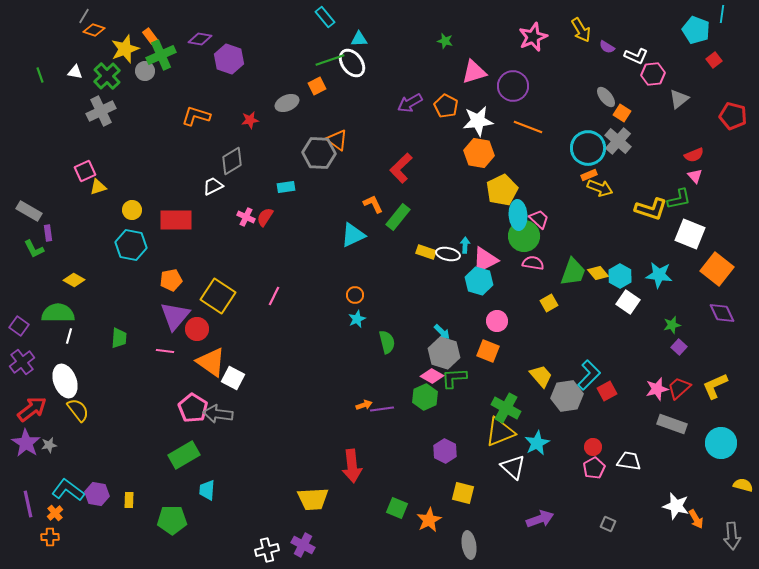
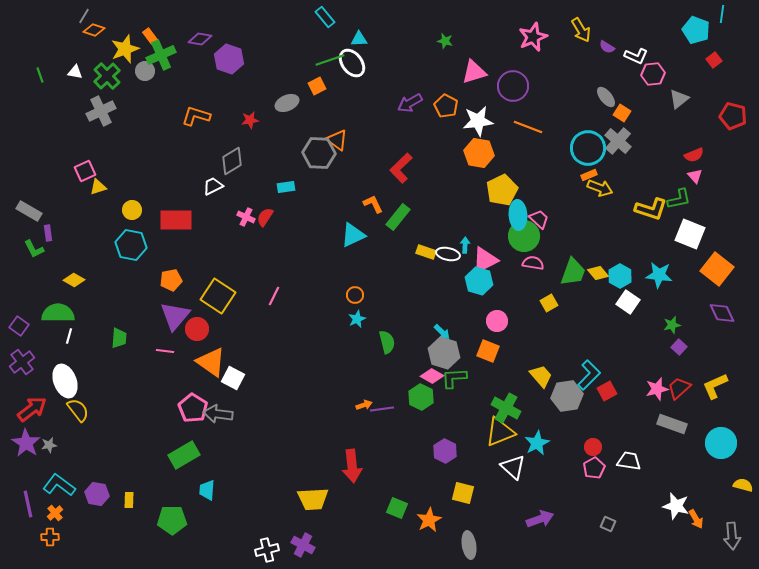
green hexagon at (425, 397): moved 4 px left; rotated 10 degrees counterclockwise
cyan L-shape at (68, 490): moved 9 px left, 5 px up
